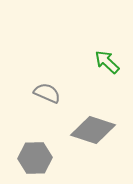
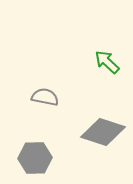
gray semicircle: moved 2 px left, 4 px down; rotated 12 degrees counterclockwise
gray diamond: moved 10 px right, 2 px down
